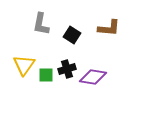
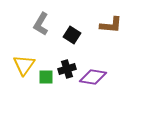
gray L-shape: rotated 20 degrees clockwise
brown L-shape: moved 2 px right, 3 px up
green square: moved 2 px down
